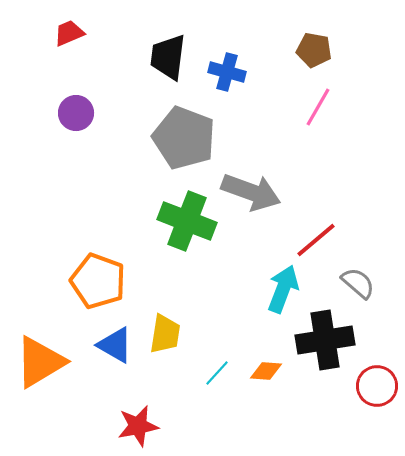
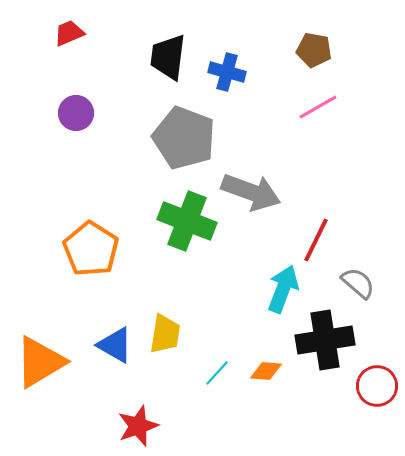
pink line: rotated 30 degrees clockwise
red line: rotated 24 degrees counterclockwise
orange pentagon: moved 7 px left, 32 px up; rotated 12 degrees clockwise
red star: rotated 9 degrees counterclockwise
